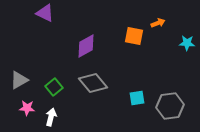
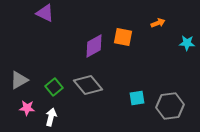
orange square: moved 11 px left, 1 px down
purple diamond: moved 8 px right
gray diamond: moved 5 px left, 2 px down
